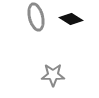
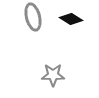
gray ellipse: moved 3 px left
